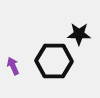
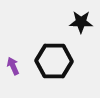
black star: moved 2 px right, 12 px up
